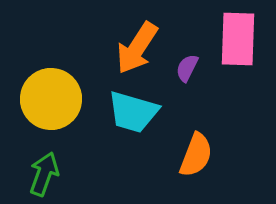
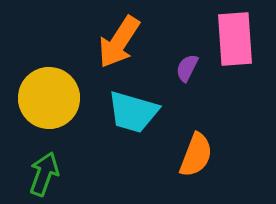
pink rectangle: moved 3 px left; rotated 6 degrees counterclockwise
orange arrow: moved 18 px left, 6 px up
yellow circle: moved 2 px left, 1 px up
